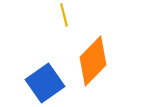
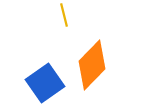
orange diamond: moved 1 px left, 4 px down
